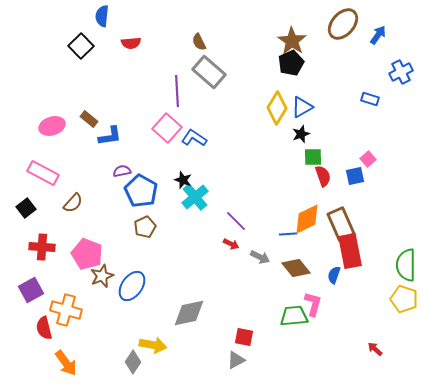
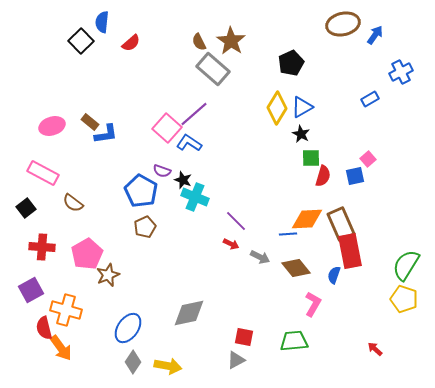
blue semicircle at (102, 16): moved 6 px down
brown ellipse at (343, 24): rotated 36 degrees clockwise
blue arrow at (378, 35): moved 3 px left
brown star at (292, 41): moved 61 px left
red semicircle at (131, 43): rotated 36 degrees counterclockwise
black square at (81, 46): moved 5 px up
gray rectangle at (209, 72): moved 4 px right, 3 px up
purple line at (177, 91): moved 17 px right, 23 px down; rotated 52 degrees clockwise
blue rectangle at (370, 99): rotated 48 degrees counterclockwise
brown rectangle at (89, 119): moved 1 px right, 3 px down
black star at (301, 134): rotated 24 degrees counterclockwise
blue L-shape at (110, 136): moved 4 px left, 2 px up
blue L-shape at (194, 138): moved 5 px left, 5 px down
green square at (313, 157): moved 2 px left, 1 px down
purple semicircle at (122, 171): moved 40 px right; rotated 150 degrees counterclockwise
red semicircle at (323, 176): rotated 35 degrees clockwise
cyan cross at (195, 197): rotated 28 degrees counterclockwise
brown semicircle at (73, 203): rotated 85 degrees clockwise
orange diamond at (307, 219): rotated 24 degrees clockwise
pink pentagon at (87, 254): rotated 20 degrees clockwise
green semicircle at (406, 265): rotated 32 degrees clockwise
brown star at (102, 276): moved 6 px right, 1 px up
blue ellipse at (132, 286): moved 4 px left, 42 px down
pink L-shape at (313, 304): rotated 15 degrees clockwise
green trapezoid at (294, 316): moved 25 px down
yellow arrow at (153, 345): moved 15 px right, 21 px down
orange arrow at (66, 363): moved 5 px left, 15 px up
